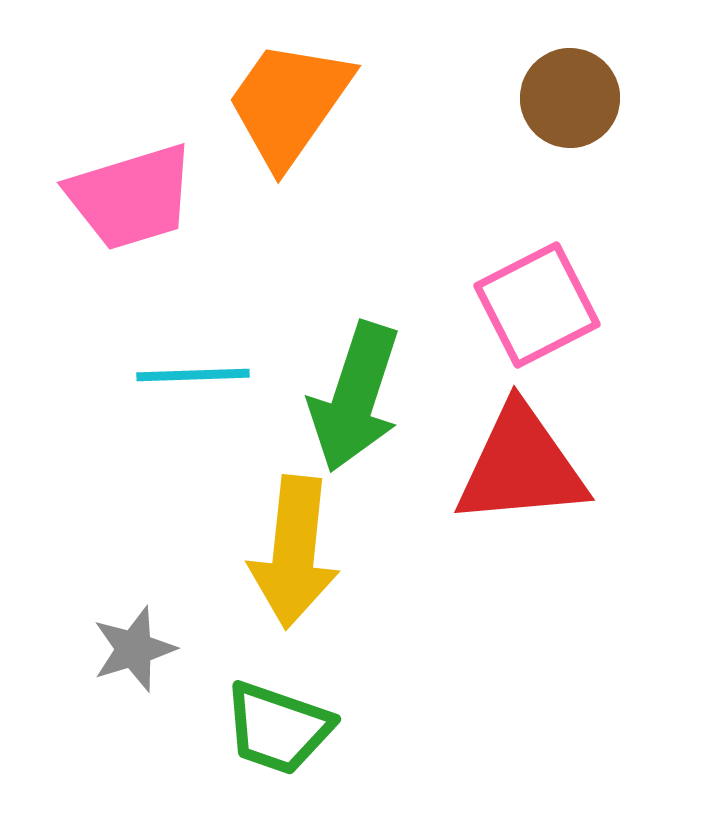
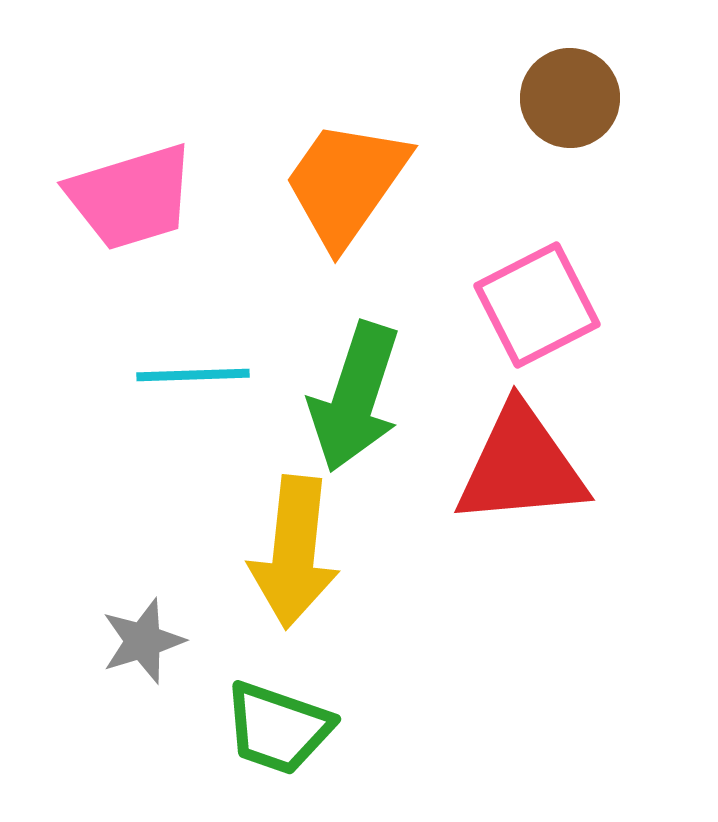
orange trapezoid: moved 57 px right, 80 px down
gray star: moved 9 px right, 8 px up
